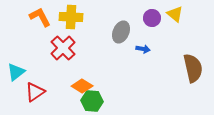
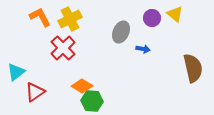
yellow cross: moved 1 px left, 2 px down; rotated 30 degrees counterclockwise
